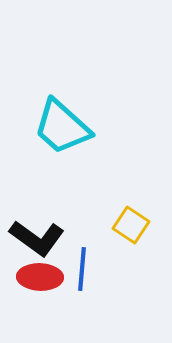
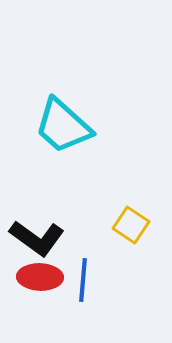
cyan trapezoid: moved 1 px right, 1 px up
blue line: moved 1 px right, 11 px down
